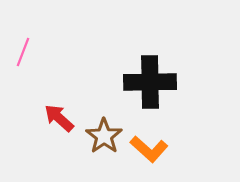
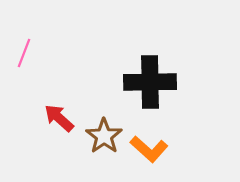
pink line: moved 1 px right, 1 px down
